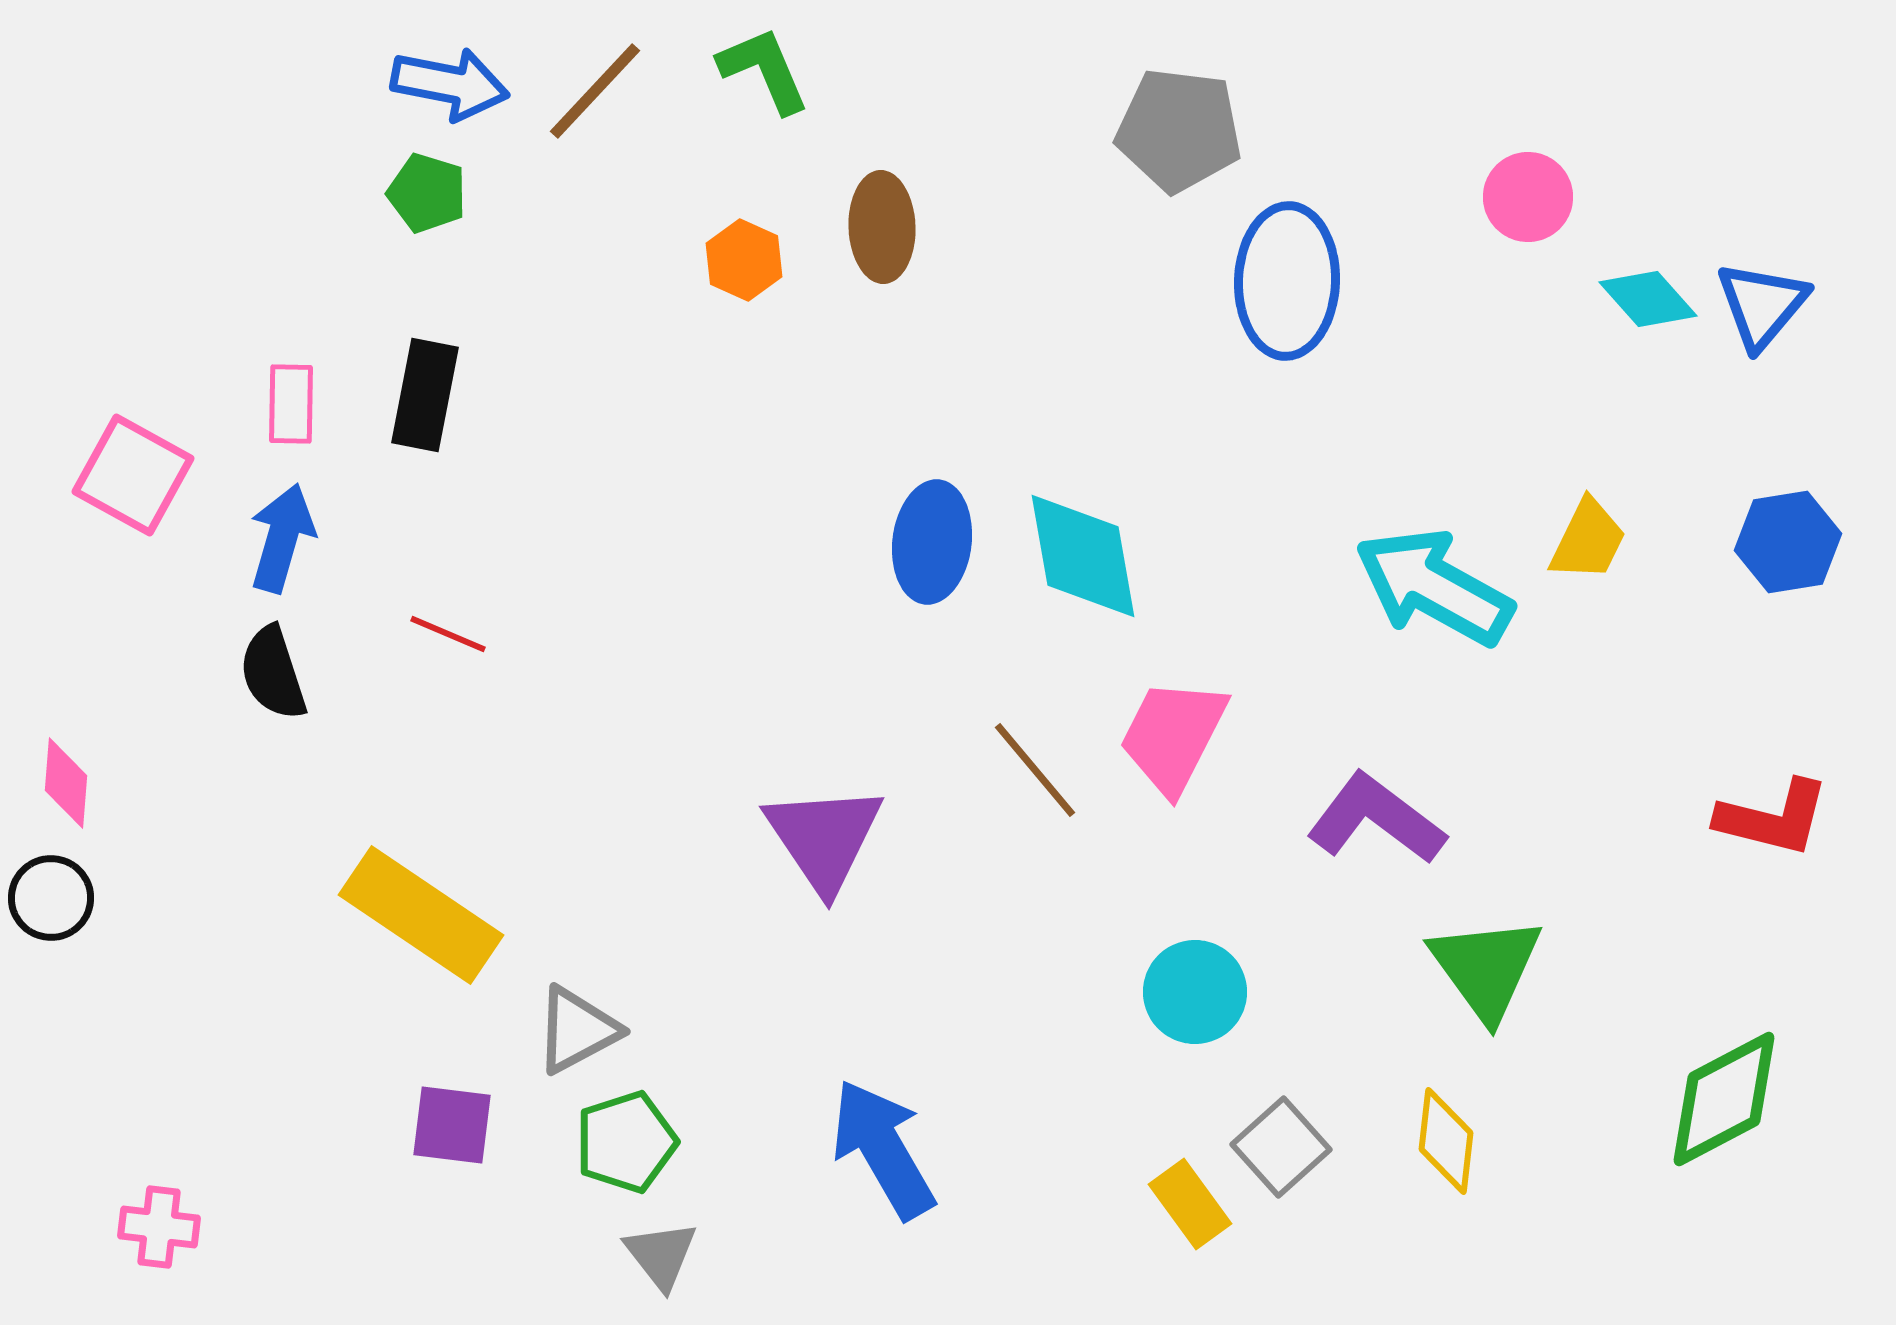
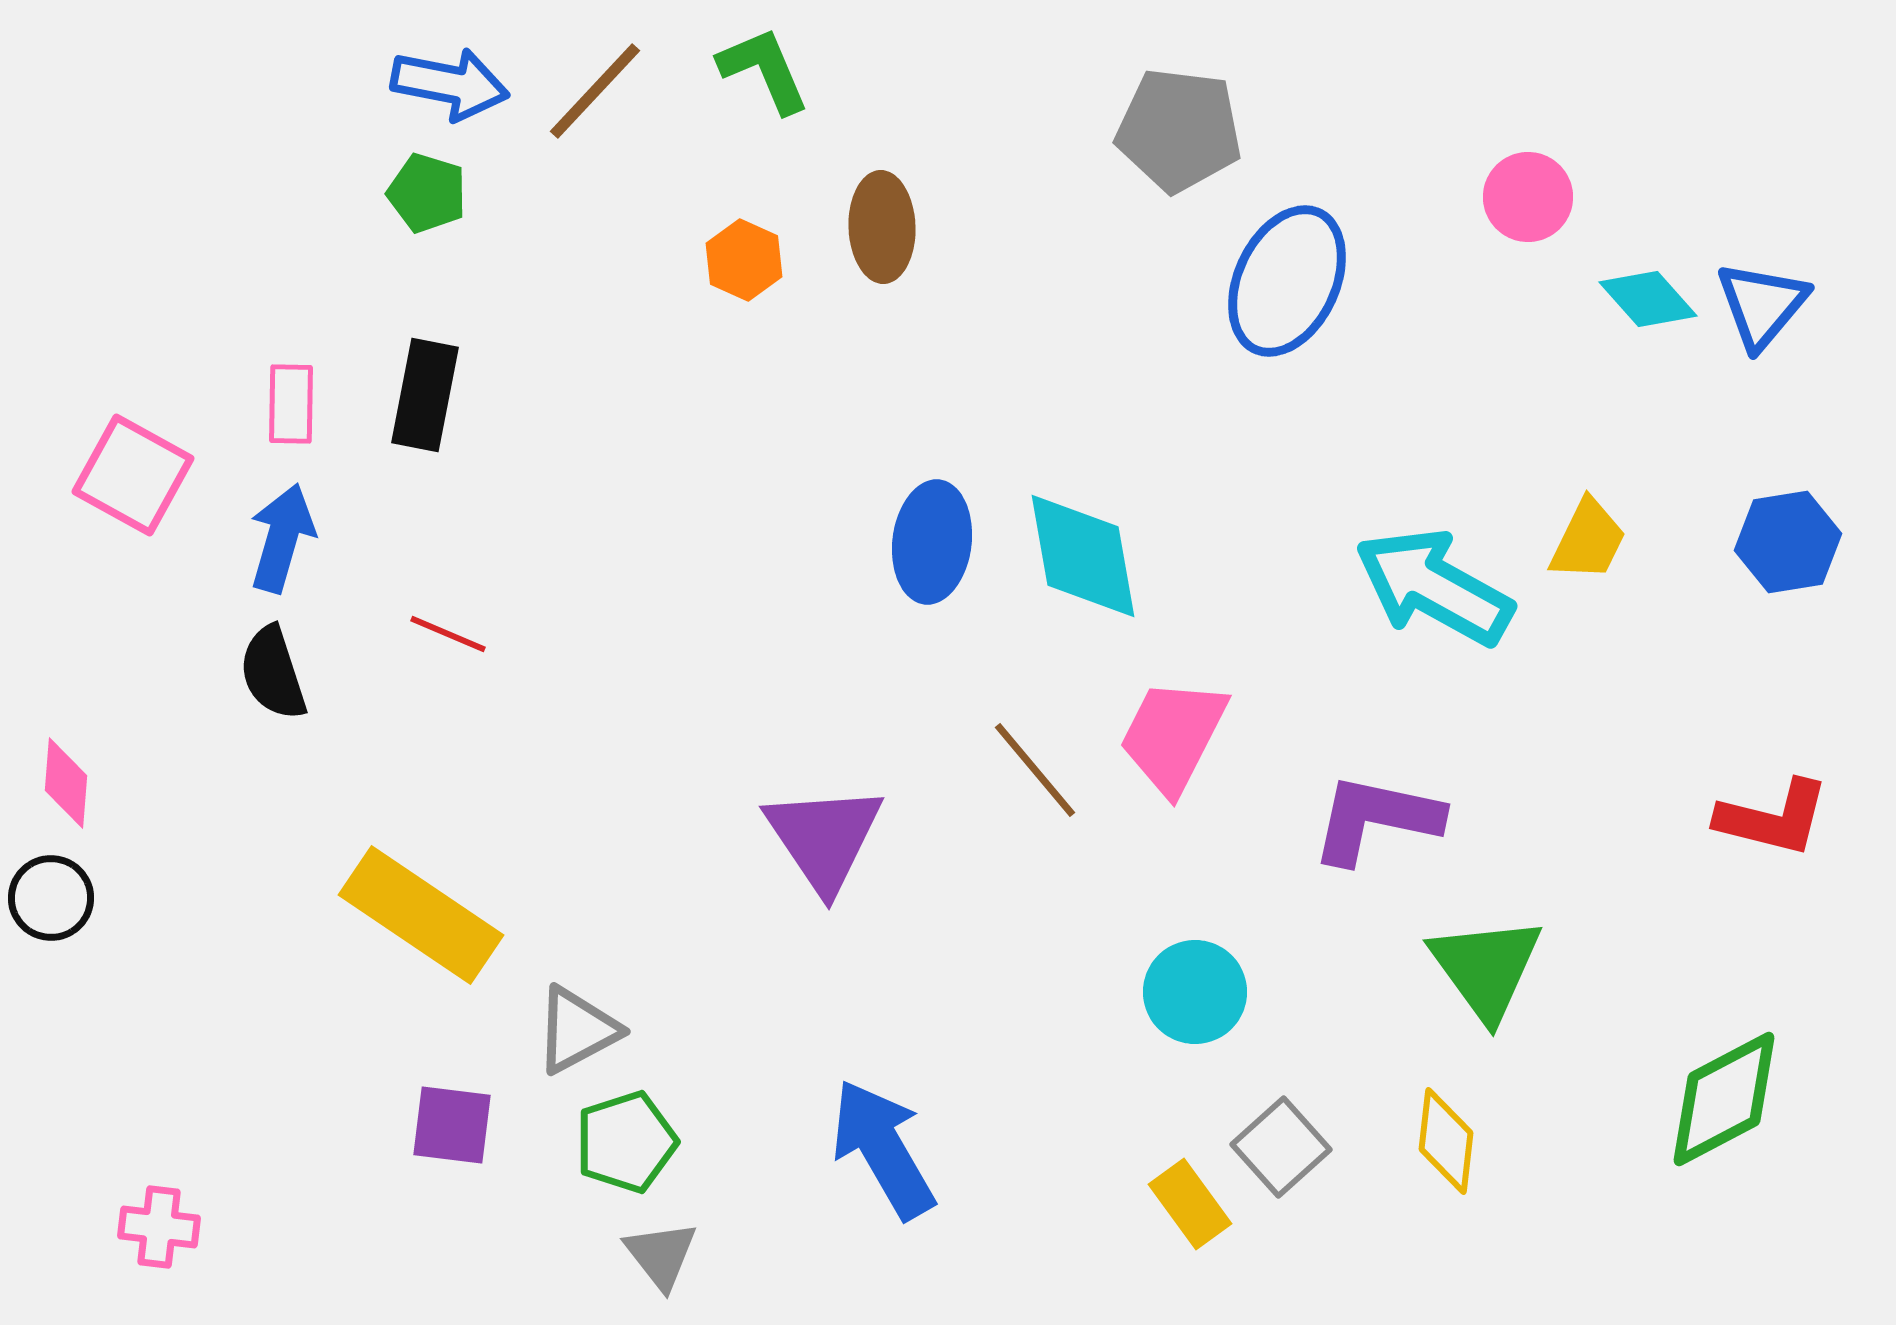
blue ellipse at (1287, 281): rotated 23 degrees clockwise
purple L-shape at (1376, 819): rotated 25 degrees counterclockwise
